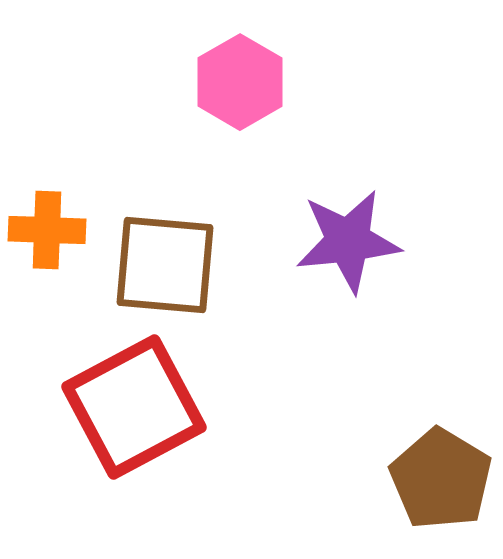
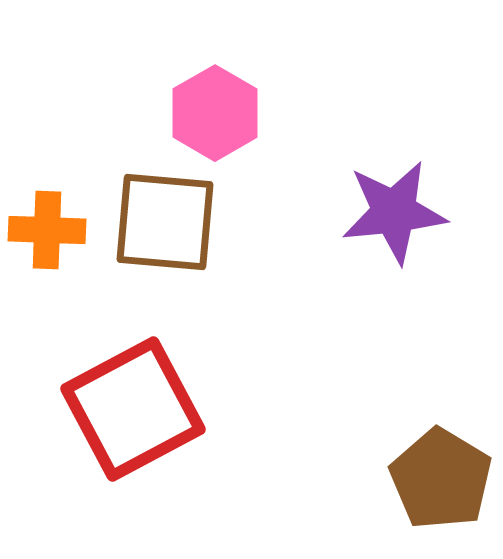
pink hexagon: moved 25 px left, 31 px down
purple star: moved 46 px right, 29 px up
brown square: moved 43 px up
red square: moved 1 px left, 2 px down
